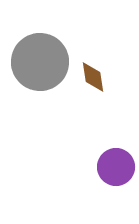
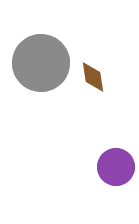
gray circle: moved 1 px right, 1 px down
